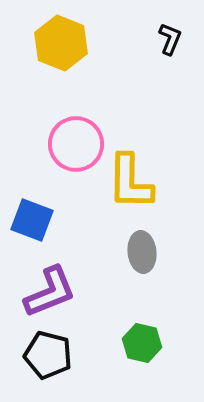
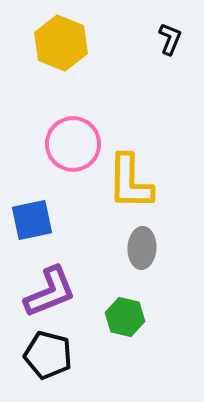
pink circle: moved 3 px left
blue square: rotated 33 degrees counterclockwise
gray ellipse: moved 4 px up; rotated 9 degrees clockwise
green hexagon: moved 17 px left, 26 px up
